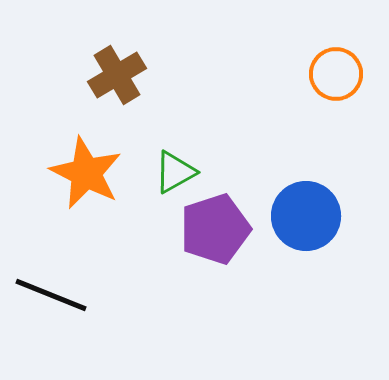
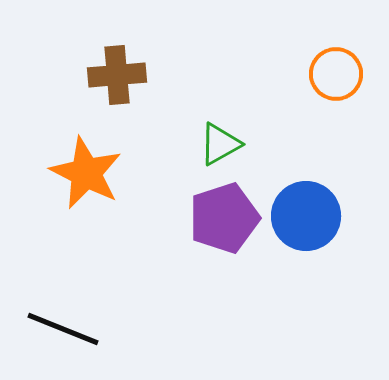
brown cross: rotated 26 degrees clockwise
green triangle: moved 45 px right, 28 px up
purple pentagon: moved 9 px right, 11 px up
black line: moved 12 px right, 34 px down
